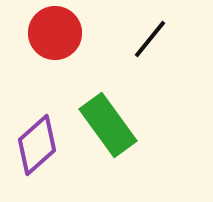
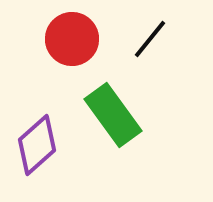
red circle: moved 17 px right, 6 px down
green rectangle: moved 5 px right, 10 px up
